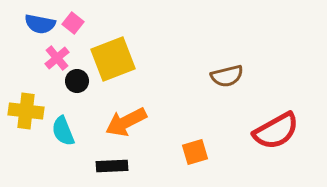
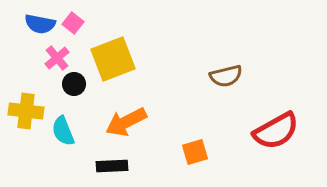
brown semicircle: moved 1 px left
black circle: moved 3 px left, 3 px down
